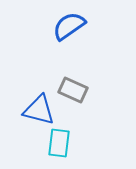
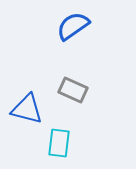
blue semicircle: moved 4 px right
blue triangle: moved 12 px left, 1 px up
